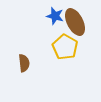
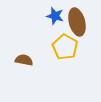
brown ellipse: moved 2 px right; rotated 12 degrees clockwise
brown semicircle: moved 3 px up; rotated 72 degrees counterclockwise
